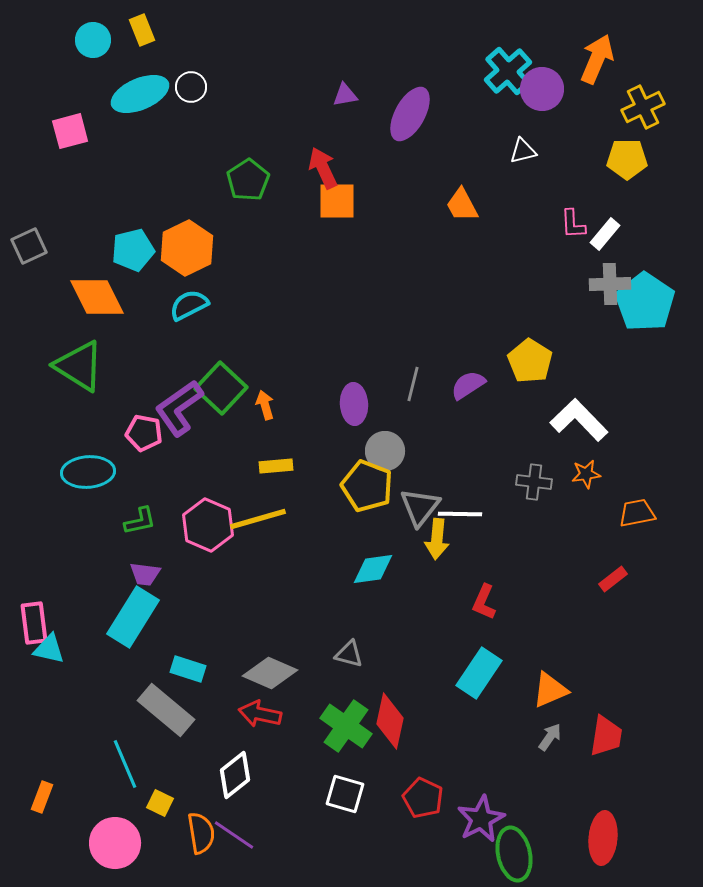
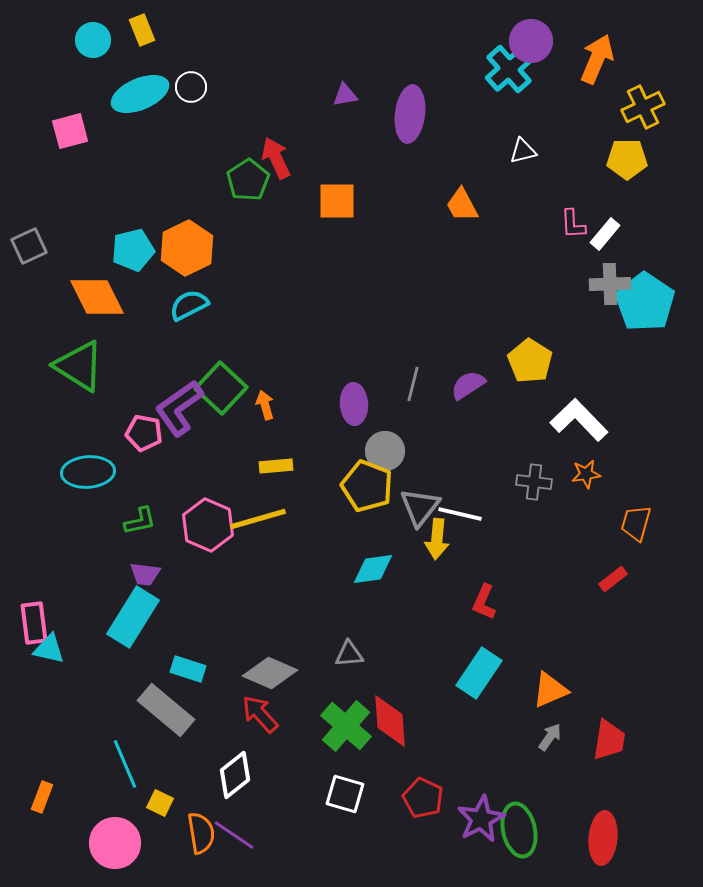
cyan cross at (508, 71): moved 1 px right, 2 px up
purple circle at (542, 89): moved 11 px left, 48 px up
purple ellipse at (410, 114): rotated 22 degrees counterclockwise
red arrow at (323, 168): moved 47 px left, 10 px up
orange trapezoid at (637, 513): moved 1 px left, 10 px down; rotated 63 degrees counterclockwise
white line at (460, 514): rotated 12 degrees clockwise
gray triangle at (349, 654): rotated 20 degrees counterclockwise
red arrow at (260, 714): rotated 36 degrees clockwise
red diamond at (390, 721): rotated 16 degrees counterclockwise
green cross at (346, 726): rotated 6 degrees clockwise
red trapezoid at (606, 736): moved 3 px right, 4 px down
green ellipse at (514, 854): moved 5 px right, 24 px up
